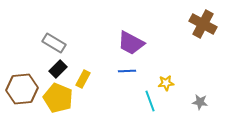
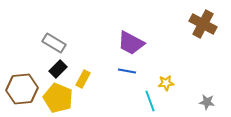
blue line: rotated 12 degrees clockwise
gray star: moved 7 px right
